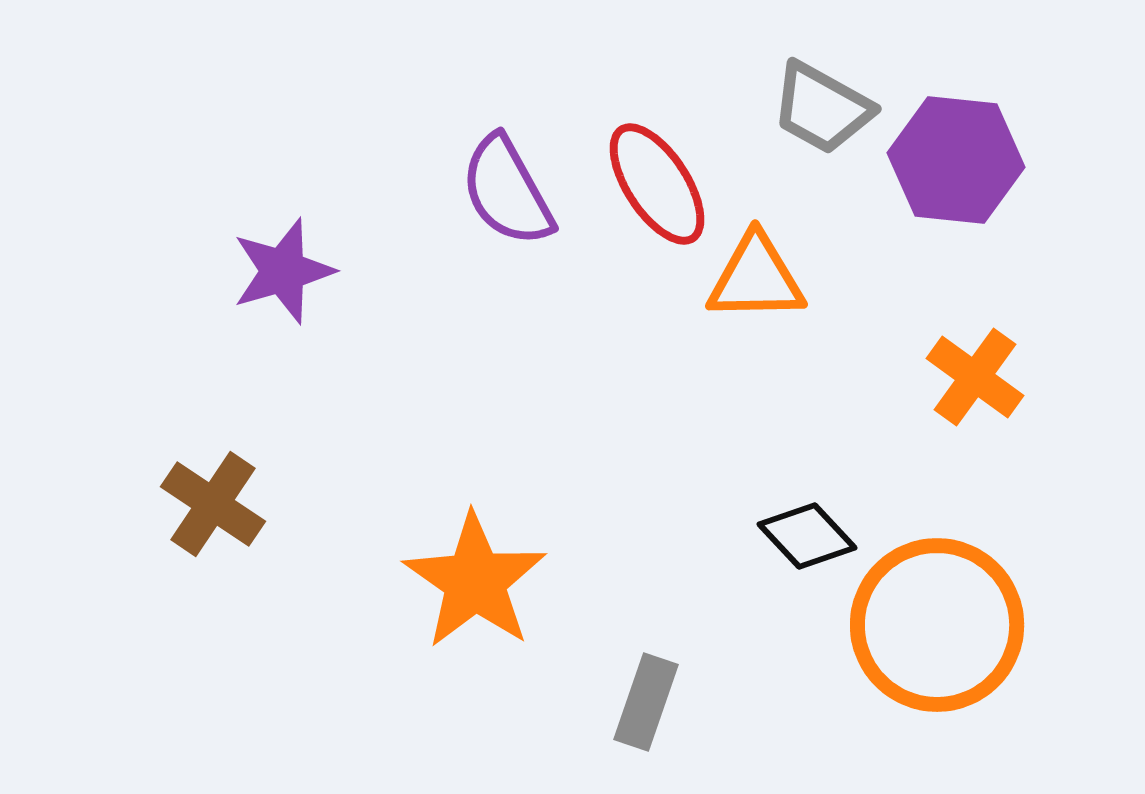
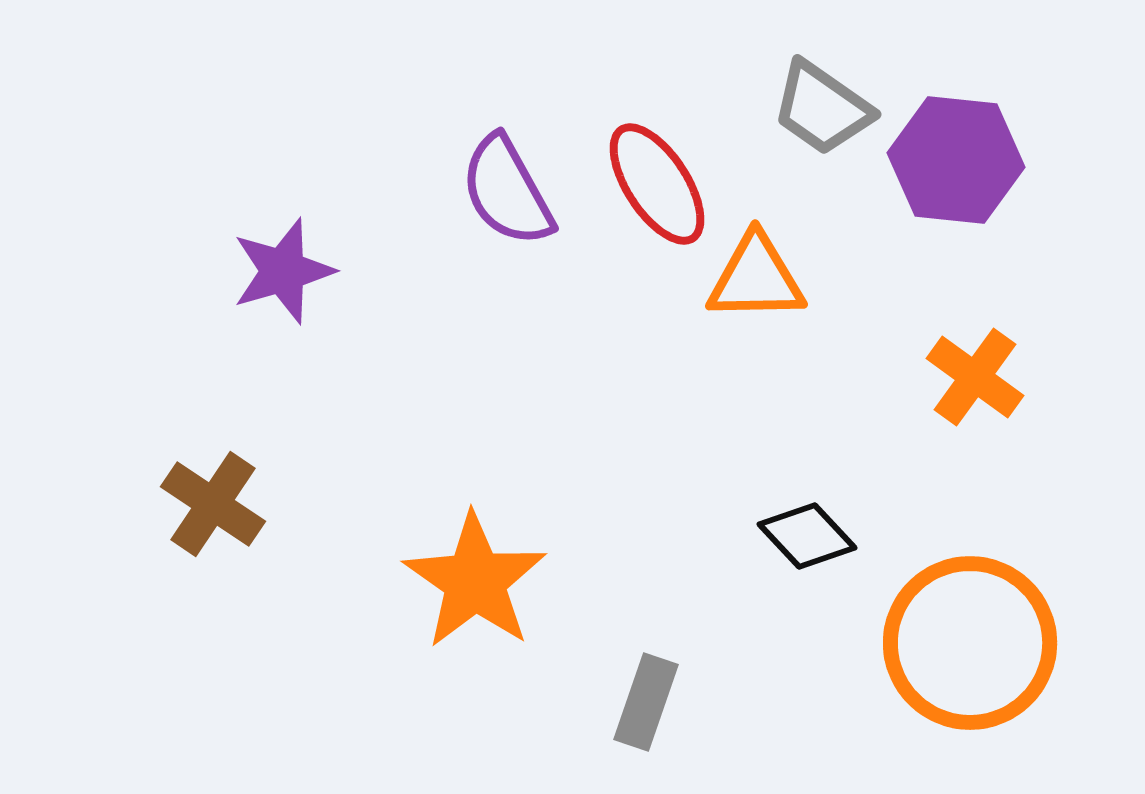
gray trapezoid: rotated 6 degrees clockwise
orange circle: moved 33 px right, 18 px down
